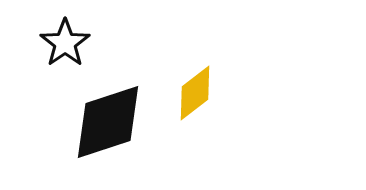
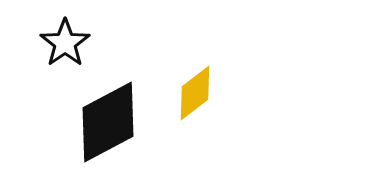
black diamond: rotated 10 degrees counterclockwise
